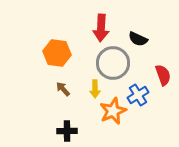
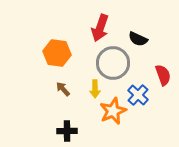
red arrow: moved 1 px left; rotated 16 degrees clockwise
blue cross: rotated 15 degrees counterclockwise
